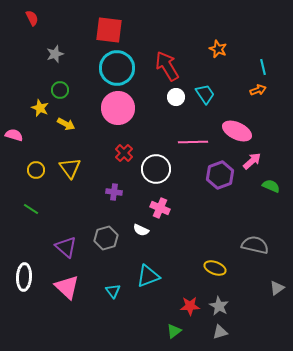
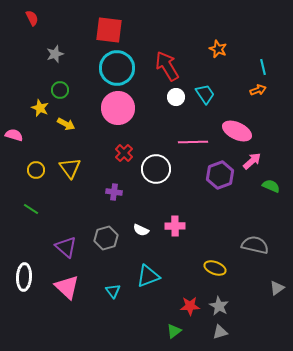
pink cross at (160, 208): moved 15 px right, 18 px down; rotated 24 degrees counterclockwise
